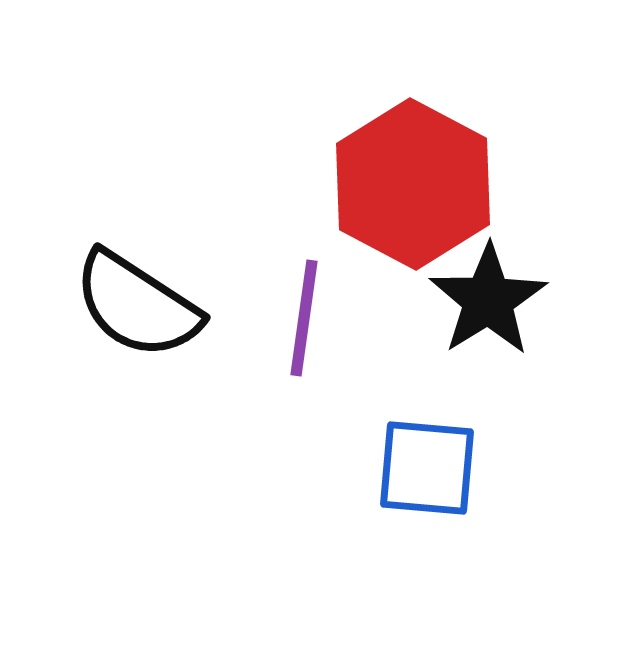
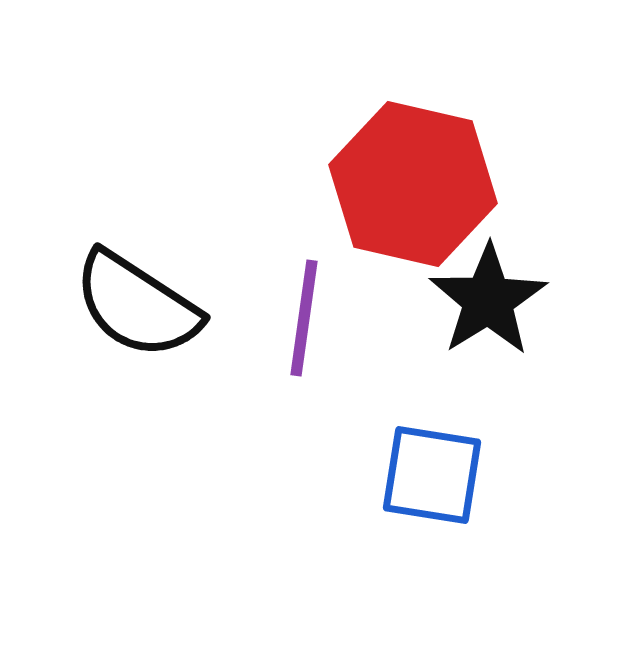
red hexagon: rotated 15 degrees counterclockwise
blue square: moved 5 px right, 7 px down; rotated 4 degrees clockwise
